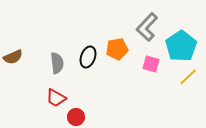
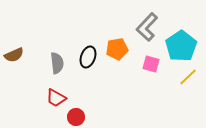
brown semicircle: moved 1 px right, 2 px up
